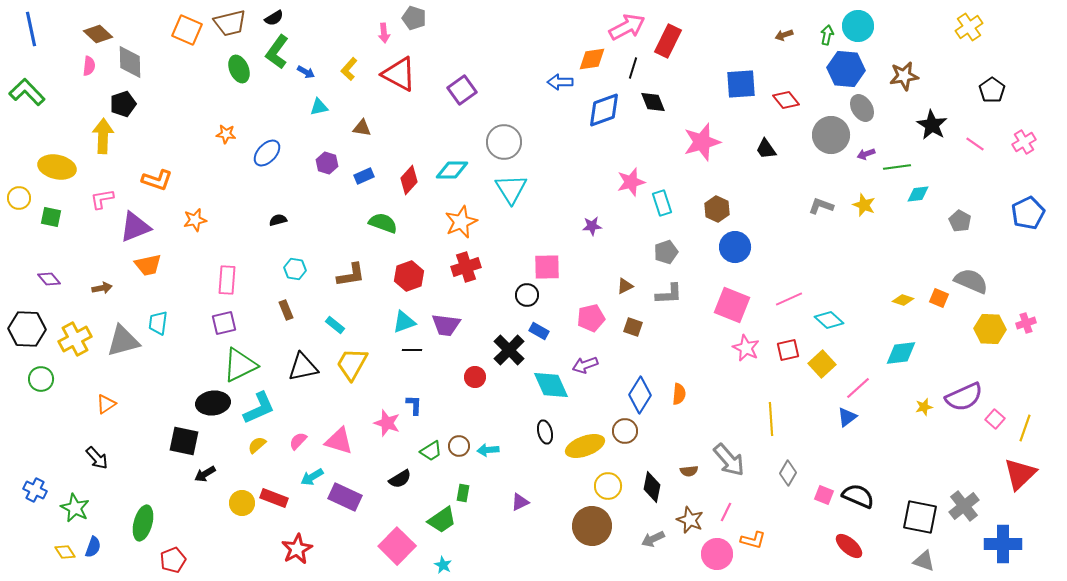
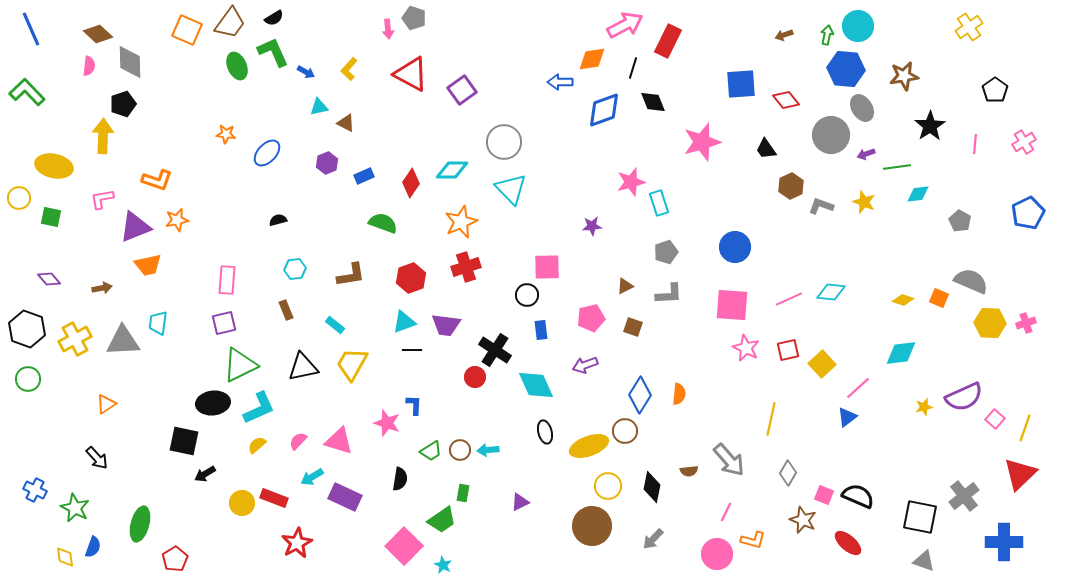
brown trapezoid at (230, 23): rotated 40 degrees counterclockwise
pink arrow at (627, 27): moved 2 px left, 2 px up
blue line at (31, 29): rotated 12 degrees counterclockwise
pink arrow at (384, 33): moved 4 px right, 4 px up
green L-shape at (277, 52): moved 4 px left; rotated 120 degrees clockwise
green ellipse at (239, 69): moved 2 px left, 3 px up
red triangle at (399, 74): moved 12 px right
black pentagon at (992, 90): moved 3 px right
black star at (932, 125): moved 2 px left, 1 px down; rotated 8 degrees clockwise
brown triangle at (362, 128): moved 16 px left, 5 px up; rotated 18 degrees clockwise
pink line at (975, 144): rotated 60 degrees clockwise
purple hexagon at (327, 163): rotated 20 degrees clockwise
yellow ellipse at (57, 167): moved 3 px left, 1 px up
red diamond at (409, 180): moved 2 px right, 3 px down; rotated 8 degrees counterclockwise
cyan triangle at (511, 189): rotated 12 degrees counterclockwise
cyan rectangle at (662, 203): moved 3 px left
yellow star at (864, 205): moved 3 px up
brown hexagon at (717, 209): moved 74 px right, 23 px up; rotated 10 degrees clockwise
orange star at (195, 220): moved 18 px left
cyan hexagon at (295, 269): rotated 15 degrees counterclockwise
red hexagon at (409, 276): moved 2 px right, 2 px down
pink square at (732, 305): rotated 18 degrees counterclockwise
cyan diamond at (829, 320): moved 2 px right, 28 px up; rotated 36 degrees counterclockwise
black hexagon at (27, 329): rotated 18 degrees clockwise
yellow hexagon at (990, 329): moved 6 px up
blue rectangle at (539, 331): moved 2 px right, 1 px up; rotated 54 degrees clockwise
gray triangle at (123, 341): rotated 12 degrees clockwise
black cross at (509, 350): moved 14 px left; rotated 12 degrees counterclockwise
green circle at (41, 379): moved 13 px left
cyan diamond at (551, 385): moved 15 px left
yellow line at (771, 419): rotated 16 degrees clockwise
brown circle at (459, 446): moved 1 px right, 4 px down
yellow ellipse at (585, 446): moved 4 px right
black semicircle at (400, 479): rotated 50 degrees counterclockwise
gray cross at (964, 506): moved 10 px up
brown star at (690, 520): moved 113 px right
green ellipse at (143, 523): moved 3 px left, 1 px down
gray arrow at (653, 539): rotated 20 degrees counterclockwise
blue cross at (1003, 544): moved 1 px right, 2 px up
pink square at (397, 546): moved 7 px right
red ellipse at (849, 546): moved 1 px left, 3 px up
red star at (297, 549): moved 6 px up
yellow diamond at (65, 552): moved 5 px down; rotated 25 degrees clockwise
red pentagon at (173, 560): moved 2 px right, 1 px up; rotated 10 degrees counterclockwise
